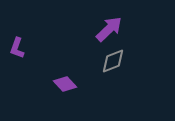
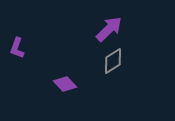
gray diamond: rotated 12 degrees counterclockwise
